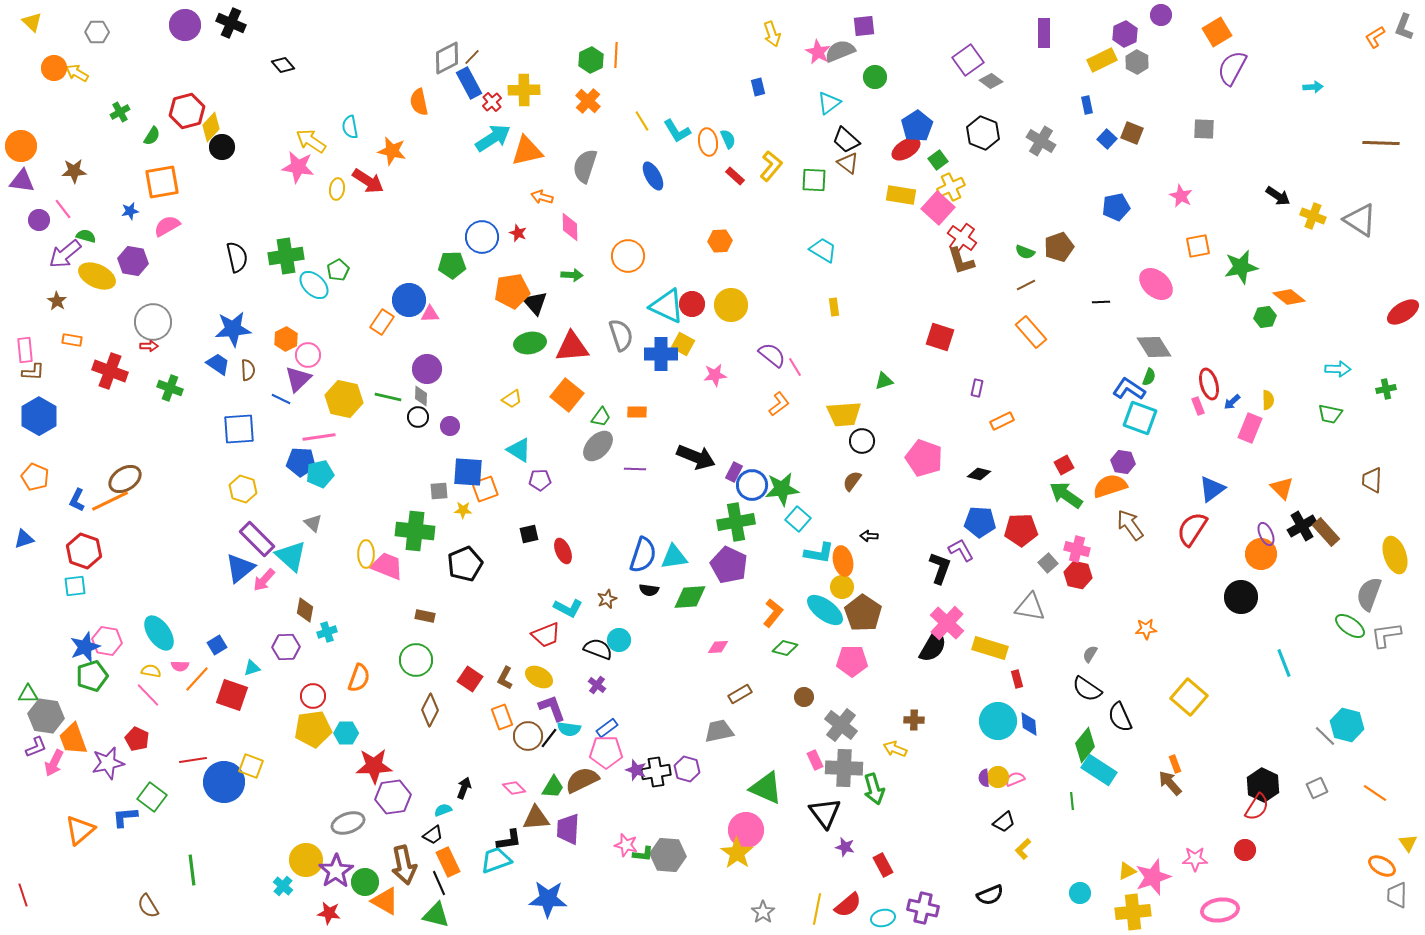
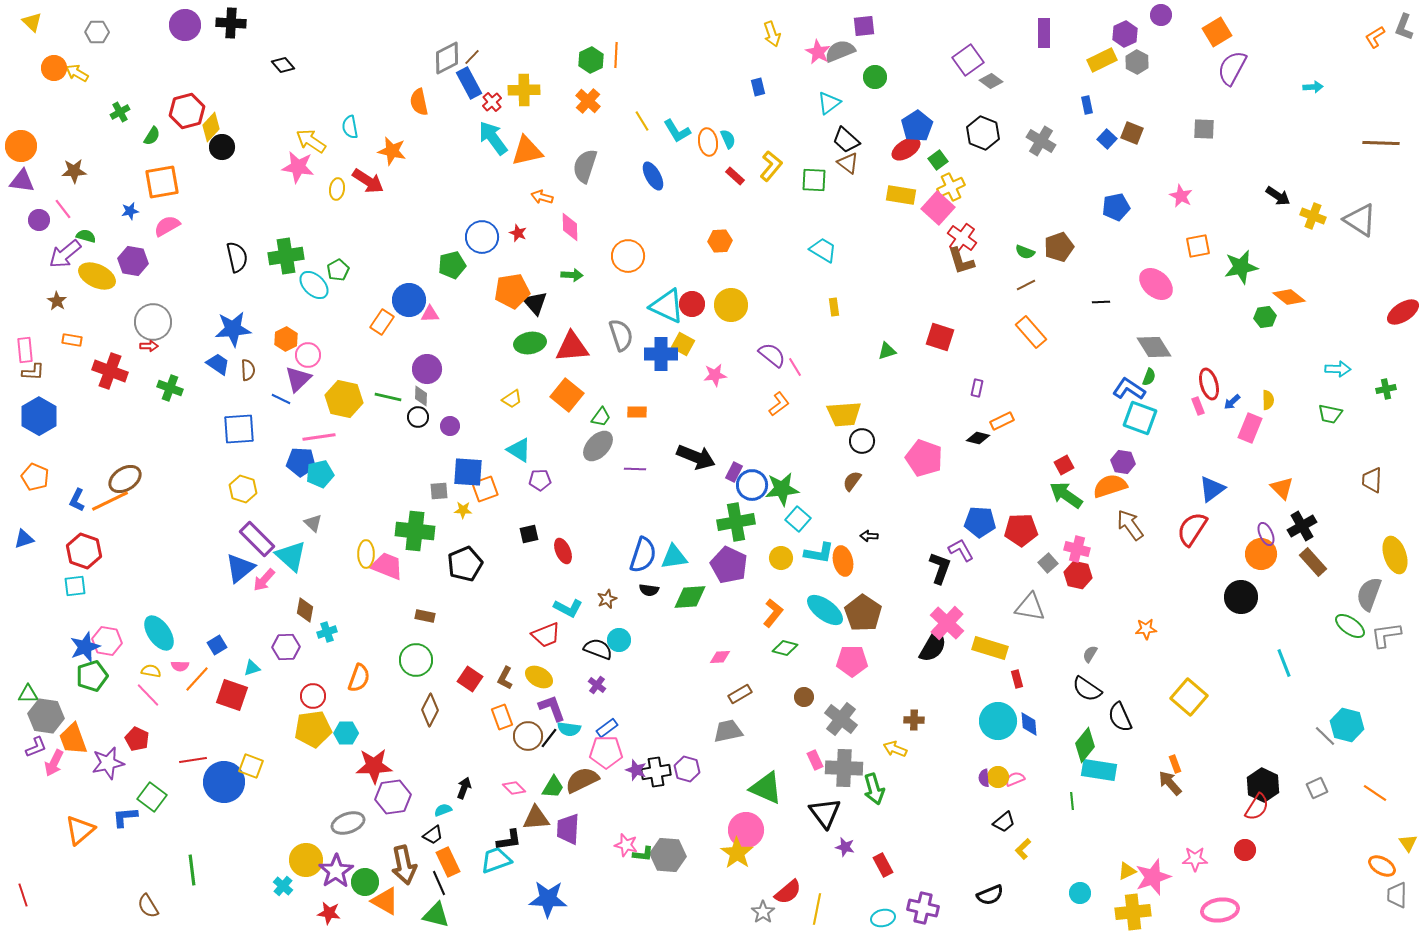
black cross at (231, 23): rotated 20 degrees counterclockwise
cyan arrow at (493, 138): rotated 93 degrees counterclockwise
green pentagon at (452, 265): rotated 12 degrees counterclockwise
green triangle at (884, 381): moved 3 px right, 30 px up
black diamond at (979, 474): moved 1 px left, 36 px up
brown rectangle at (1326, 532): moved 13 px left, 30 px down
yellow circle at (842, 587): moved 61 px left, 29 px up
pink diamond at (718, 647): moved 2 px right, 10 px down
gray cross at (841, 725): moved 6 px up
gray trapezoid at (719, 731): moved 9 px right
cyan rectangle at (1099, 770): rotated 24 degrees counterclockwise
red semicircle at (848, 905): moved 60 px left, 13 px up
